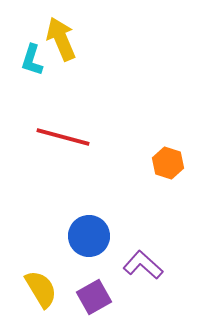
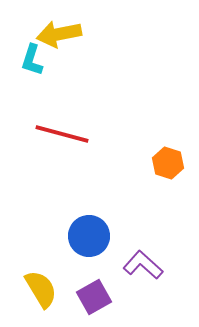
yellow arrow: moved 2 px left, 5 px up; rotated 78 degrees counterclockwise
red line: moved 1 px left, 3 px up
